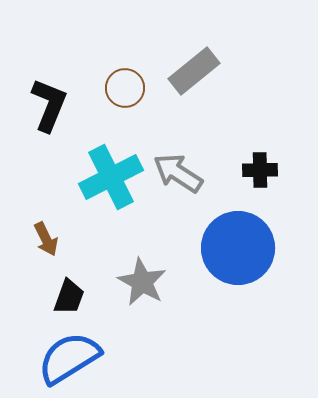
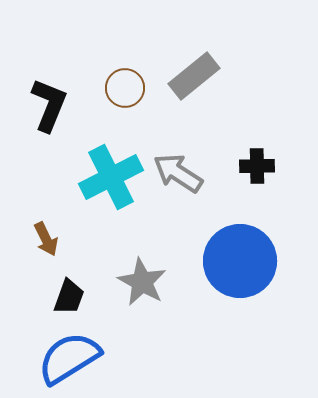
gray rectangle: moved 5 px down
black cross: moved 3 px left, 4 px up
blue circle: moved 2 px right, 13 px down
